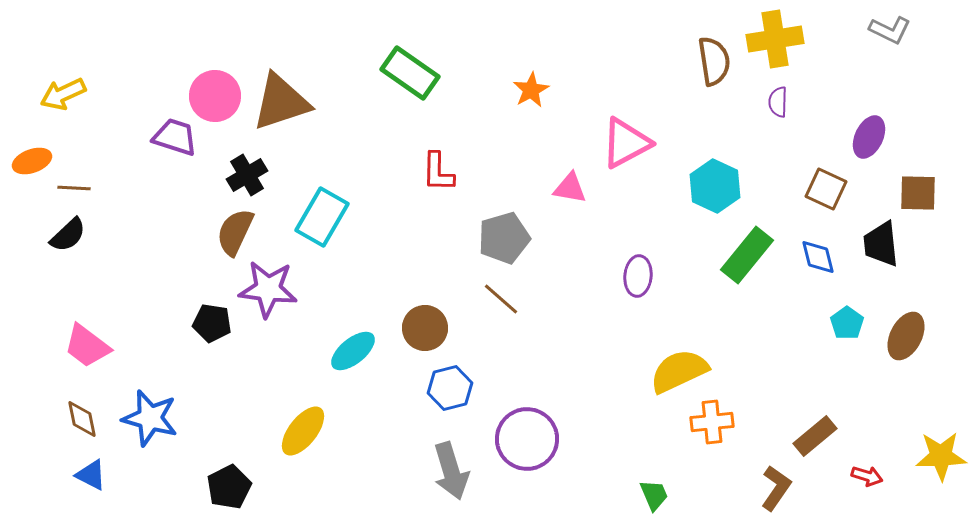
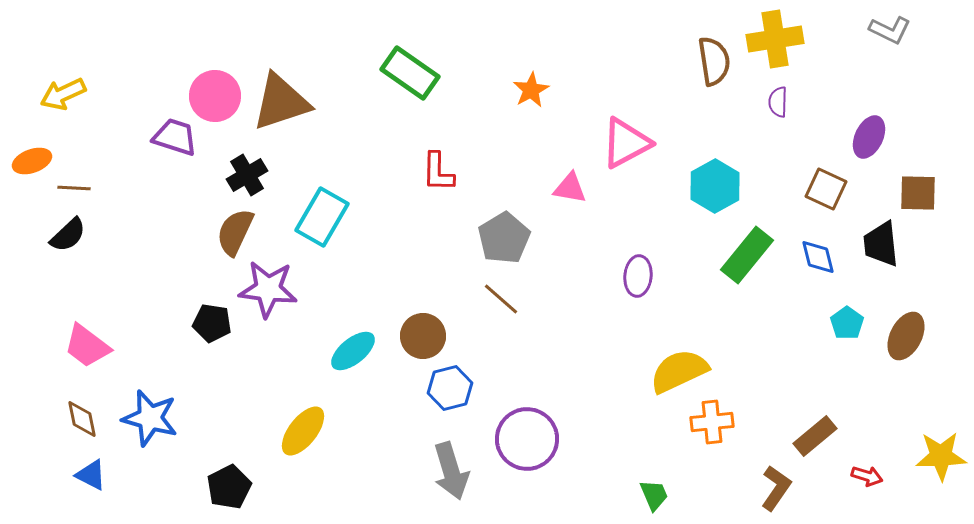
cyan hexagon at (715, 186): rotated 6 degrees clockwise
gray pentagon at (504, 238): rotated 15 degrees counterclockwise
brown circle at (425, 328): moved 2 px left, 8 px down
